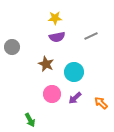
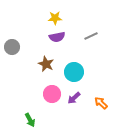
purple arrow: moved 1 px left
